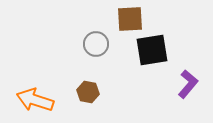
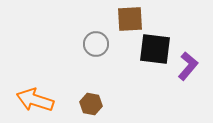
black square: moved 3 px right, 1 px up; rotated 16 degrees clockwise
purple L-shape: moved 18 px up
brown hexagon: moved 3 px right, 12 px down
